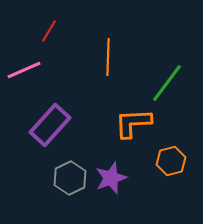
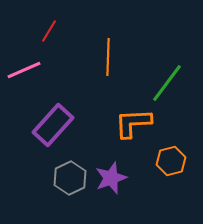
purple rectangle: moved 3 px right
